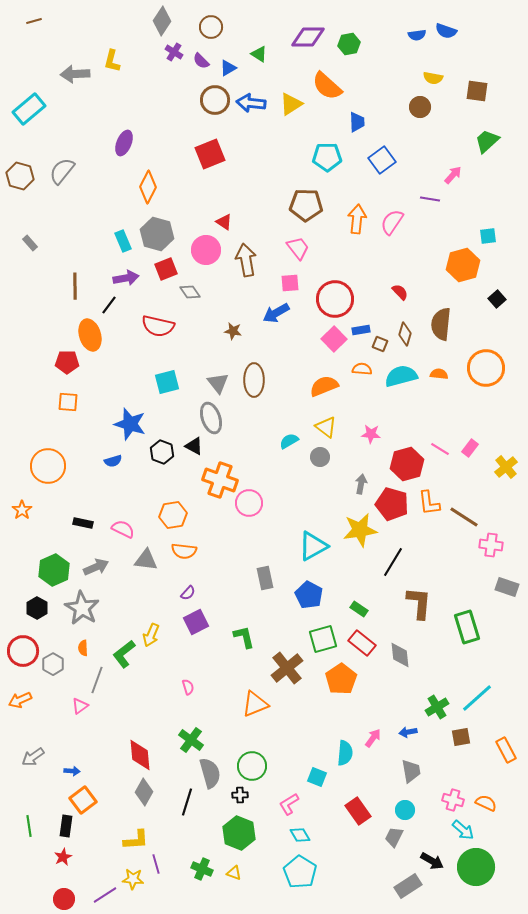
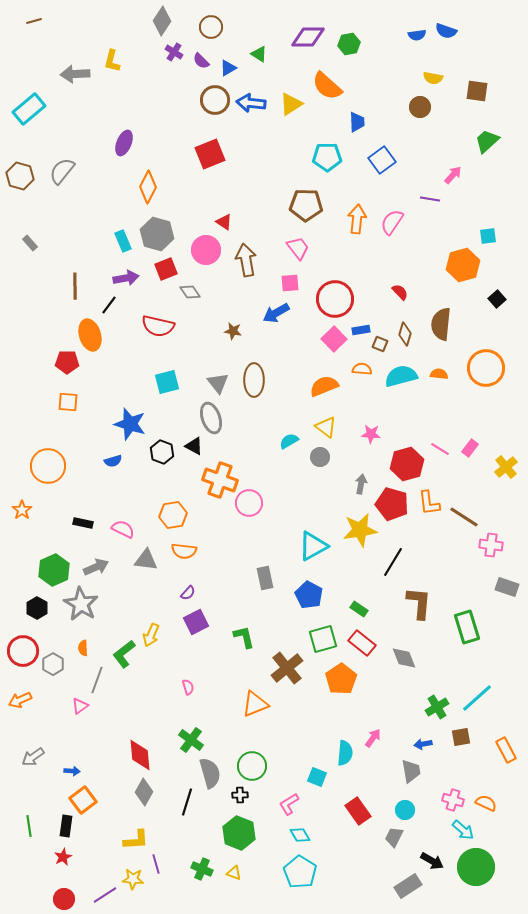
gray star at (82, 608): moved 1 px left, 4 px up
gray diamond at (400, 655): moved 4 px right, 3 px down; rotated 16 degrees counterclockwise
blue arrow at (408, 732): moved 15 px right, 12 px down
